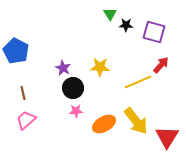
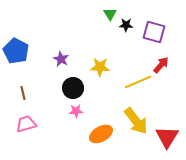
purple star: moved 2 px left, 9 px up
pink trapezoid: moved 4 px down; rotated 25 degrees clockwise
orange ellipse: moved 3 px left, 10 px down
